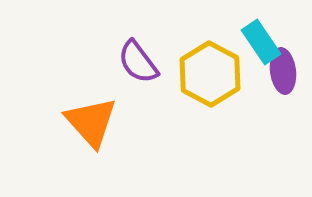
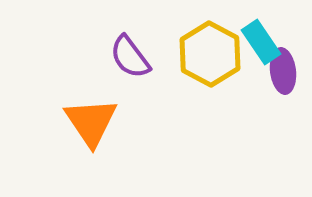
purple semicircle: moved 8 px left, 5 px up
yellow hexagon: moved 20 px up
orange triangle: rotated 8 degrees clockwise
